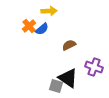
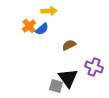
black triangle: rotated 20 degrees clockwise
